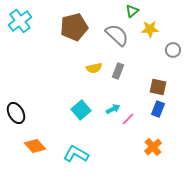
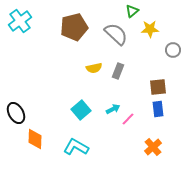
gray semicircle: moved 1 px left, 1 px up
brown square: rotated 18 degrees counterclockwise
blue rectangle: rotated 28 degrees counterclockwise
orange diamond: moved 7 px up; rotated 45 degrees clockwise
cyan L-shape: moved 7 px up
